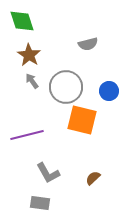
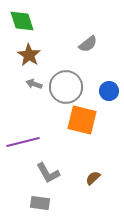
gray semicircle: rotated 24 degrees counterclockwise
gray arrow: moved 2 px right, 3 px down; rotated 35 degrees counterclockwise
purple line: moved 4 px left, 7 px down
